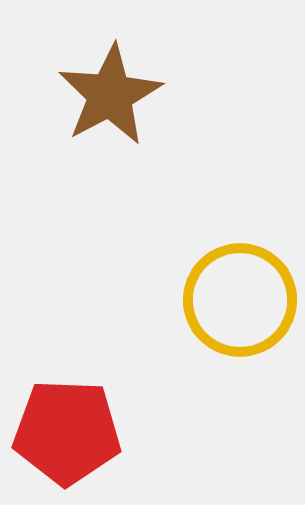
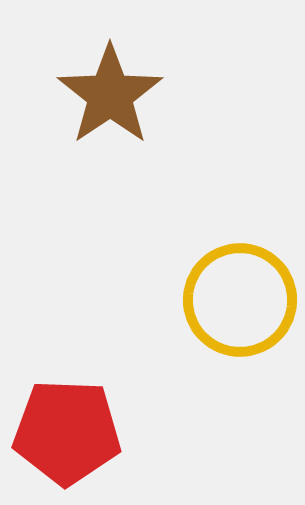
brown star: rotated 6 degrees counterclockwise
